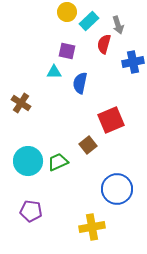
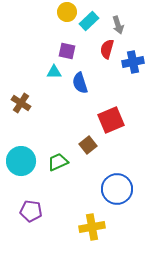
red semicircle: moved 3 px right, 5 px down
blue semicircle: rotated 30 degrees counterclockwise
cyan circle: moved 7 px left
